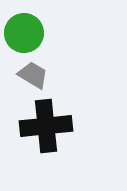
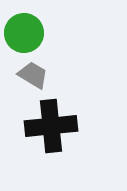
black cross: moved 5 px right
